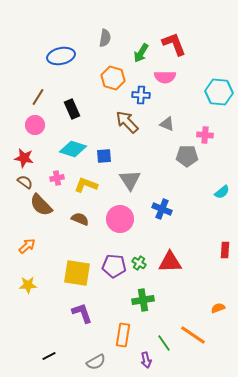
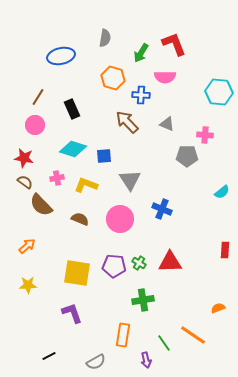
purple L-shape at (82, 313): moved 10 px left
